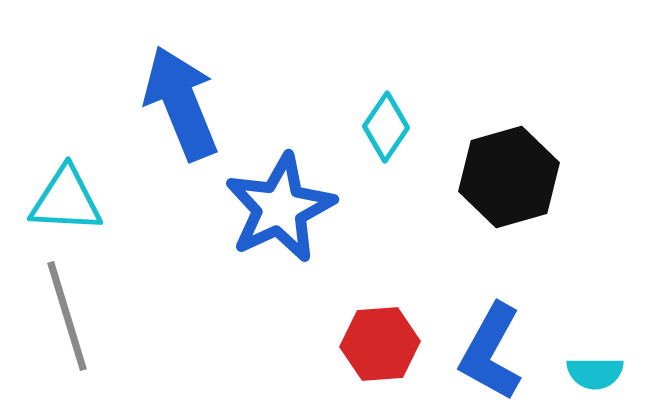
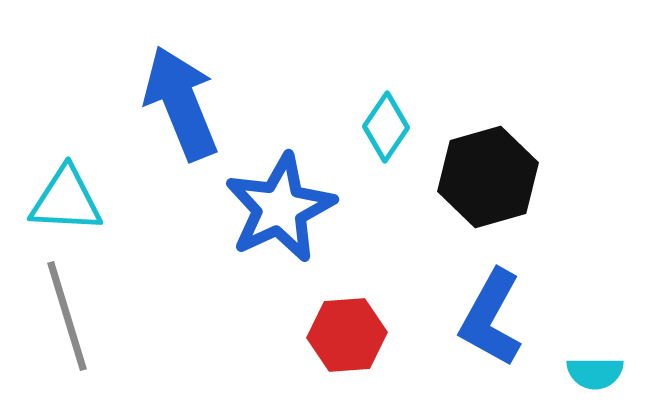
black hexagon: moved 21 px left
red hexagon: moved 33 px left, 9 px up
blue L-shape: moved 34 px up
